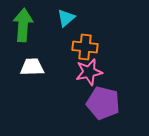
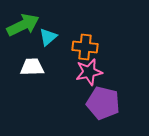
cyan triangle: moved 18 px left, 19 px down
green arrow: rotated 60 degrees clockwise
